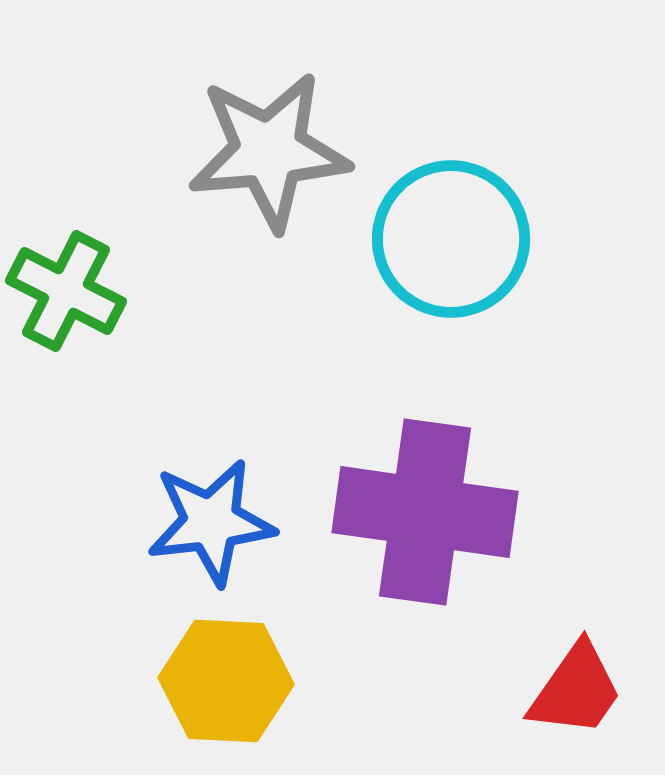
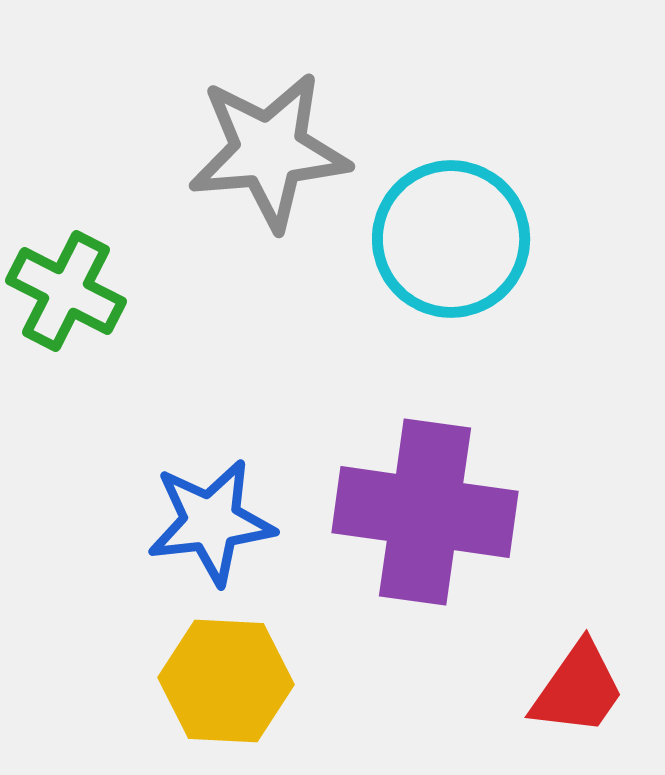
red trapezoid: moved 2 px right, 1 px up
